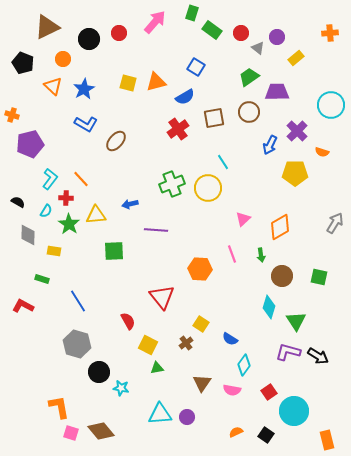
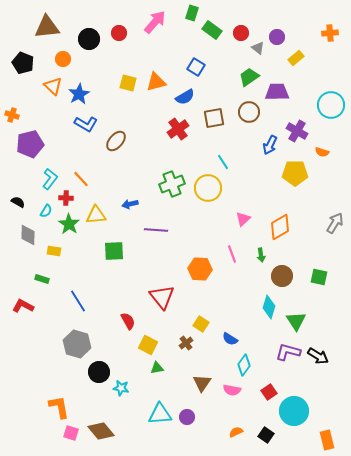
brown triangle at (47, 27): rotated 20 degrees clockwise
blue star at (84, 89): moved 5 px left, 5 px down
purple cross at (297, 131): rotated 15 degrees counterclockwise
